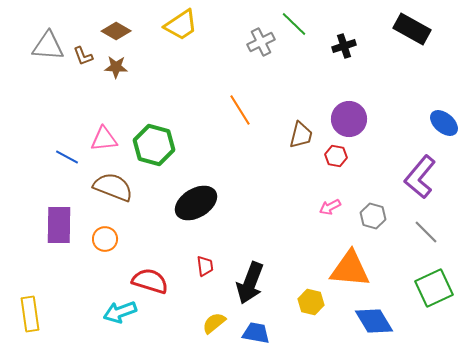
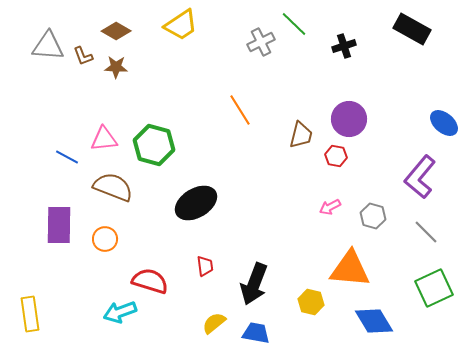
black arrow: moved 4 px right, 1 px down
